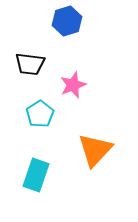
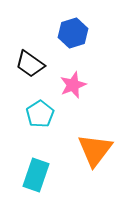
blue hexagon: moved 6 px right, 12 px down
black trapezoid: rotated 28 degrees clockwise
orange triangle: rotated 6 degrees counterclockwise
